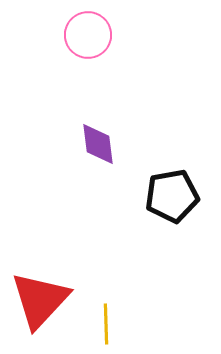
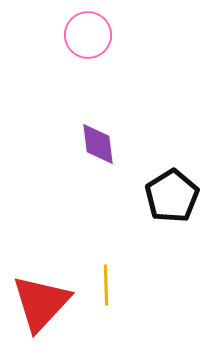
black pentagon: rotated 22 degrees counterclockwise
red triangle: moved 1 px right, 3 px down
yellow line: moved 39 px up
